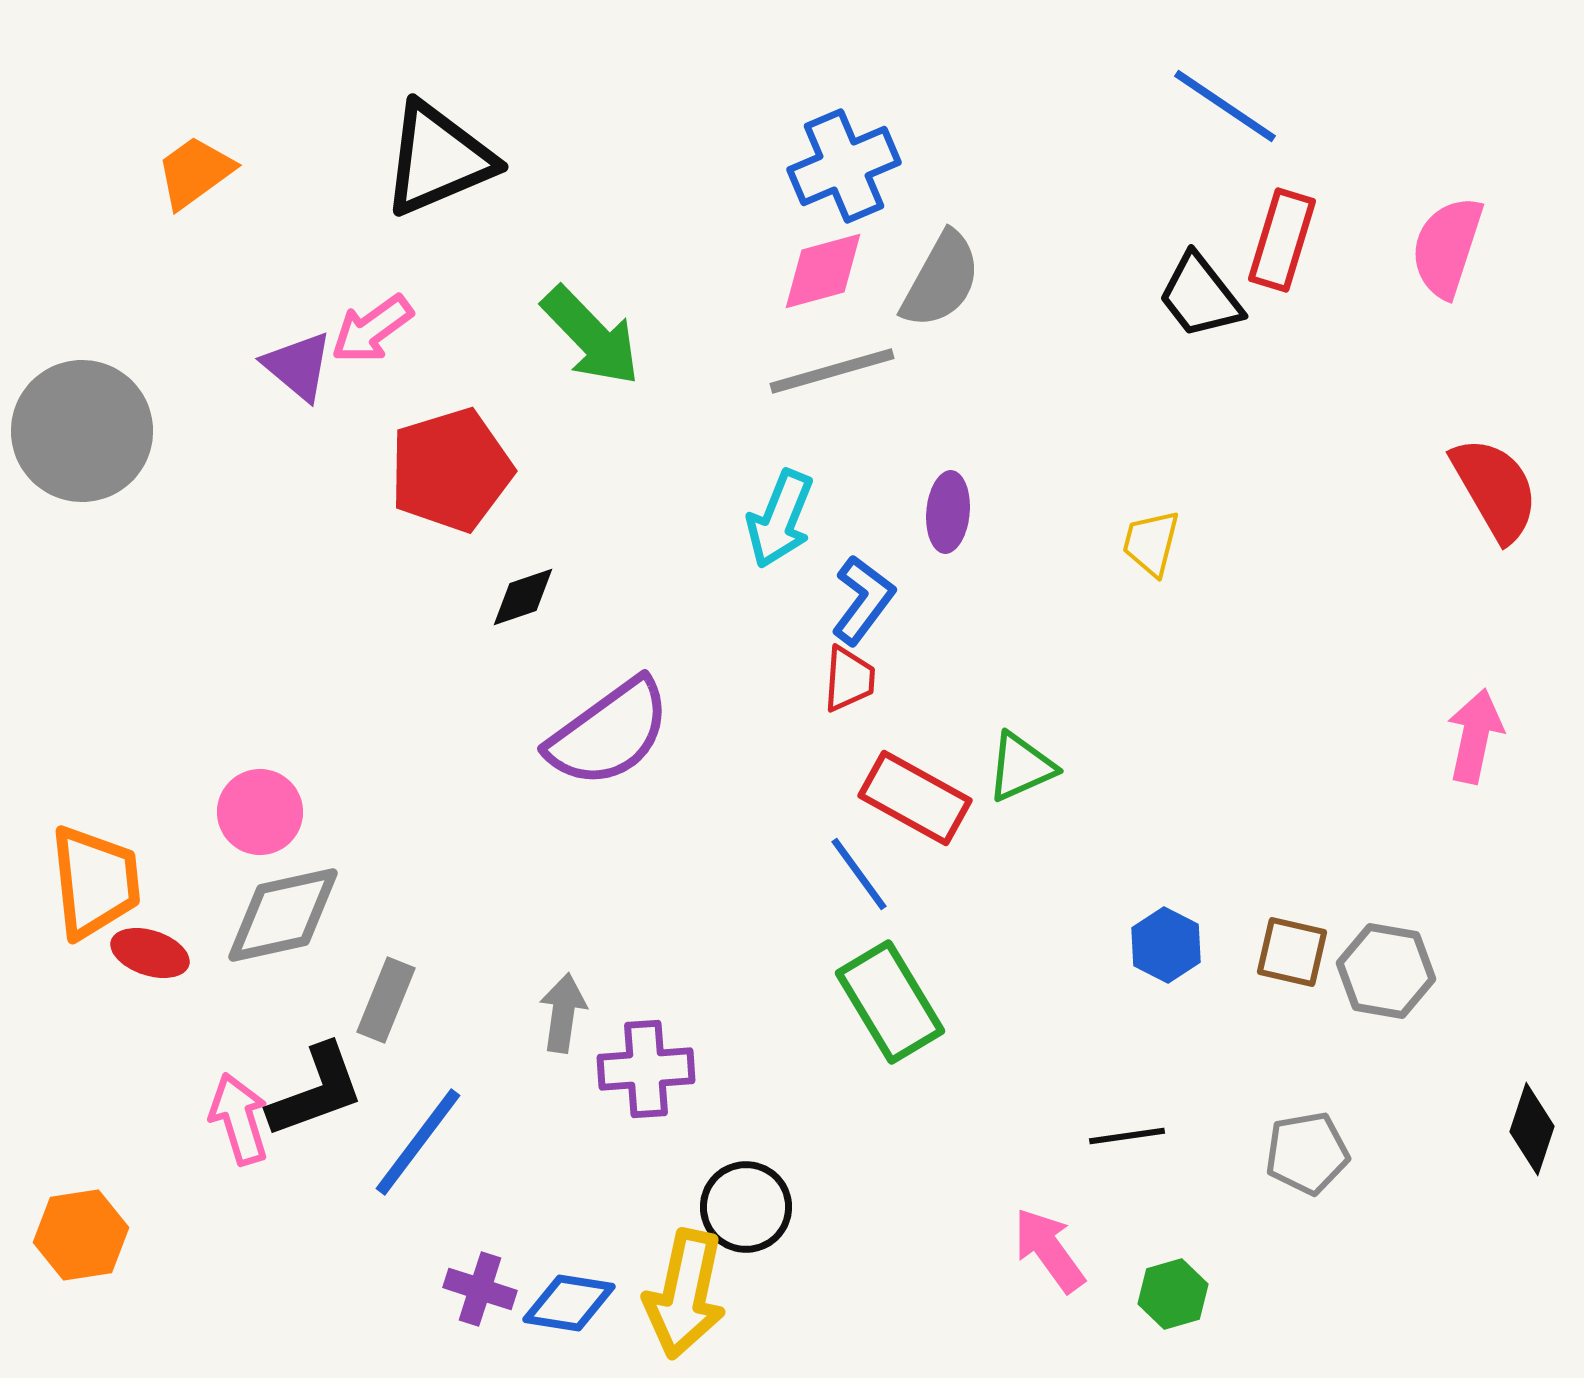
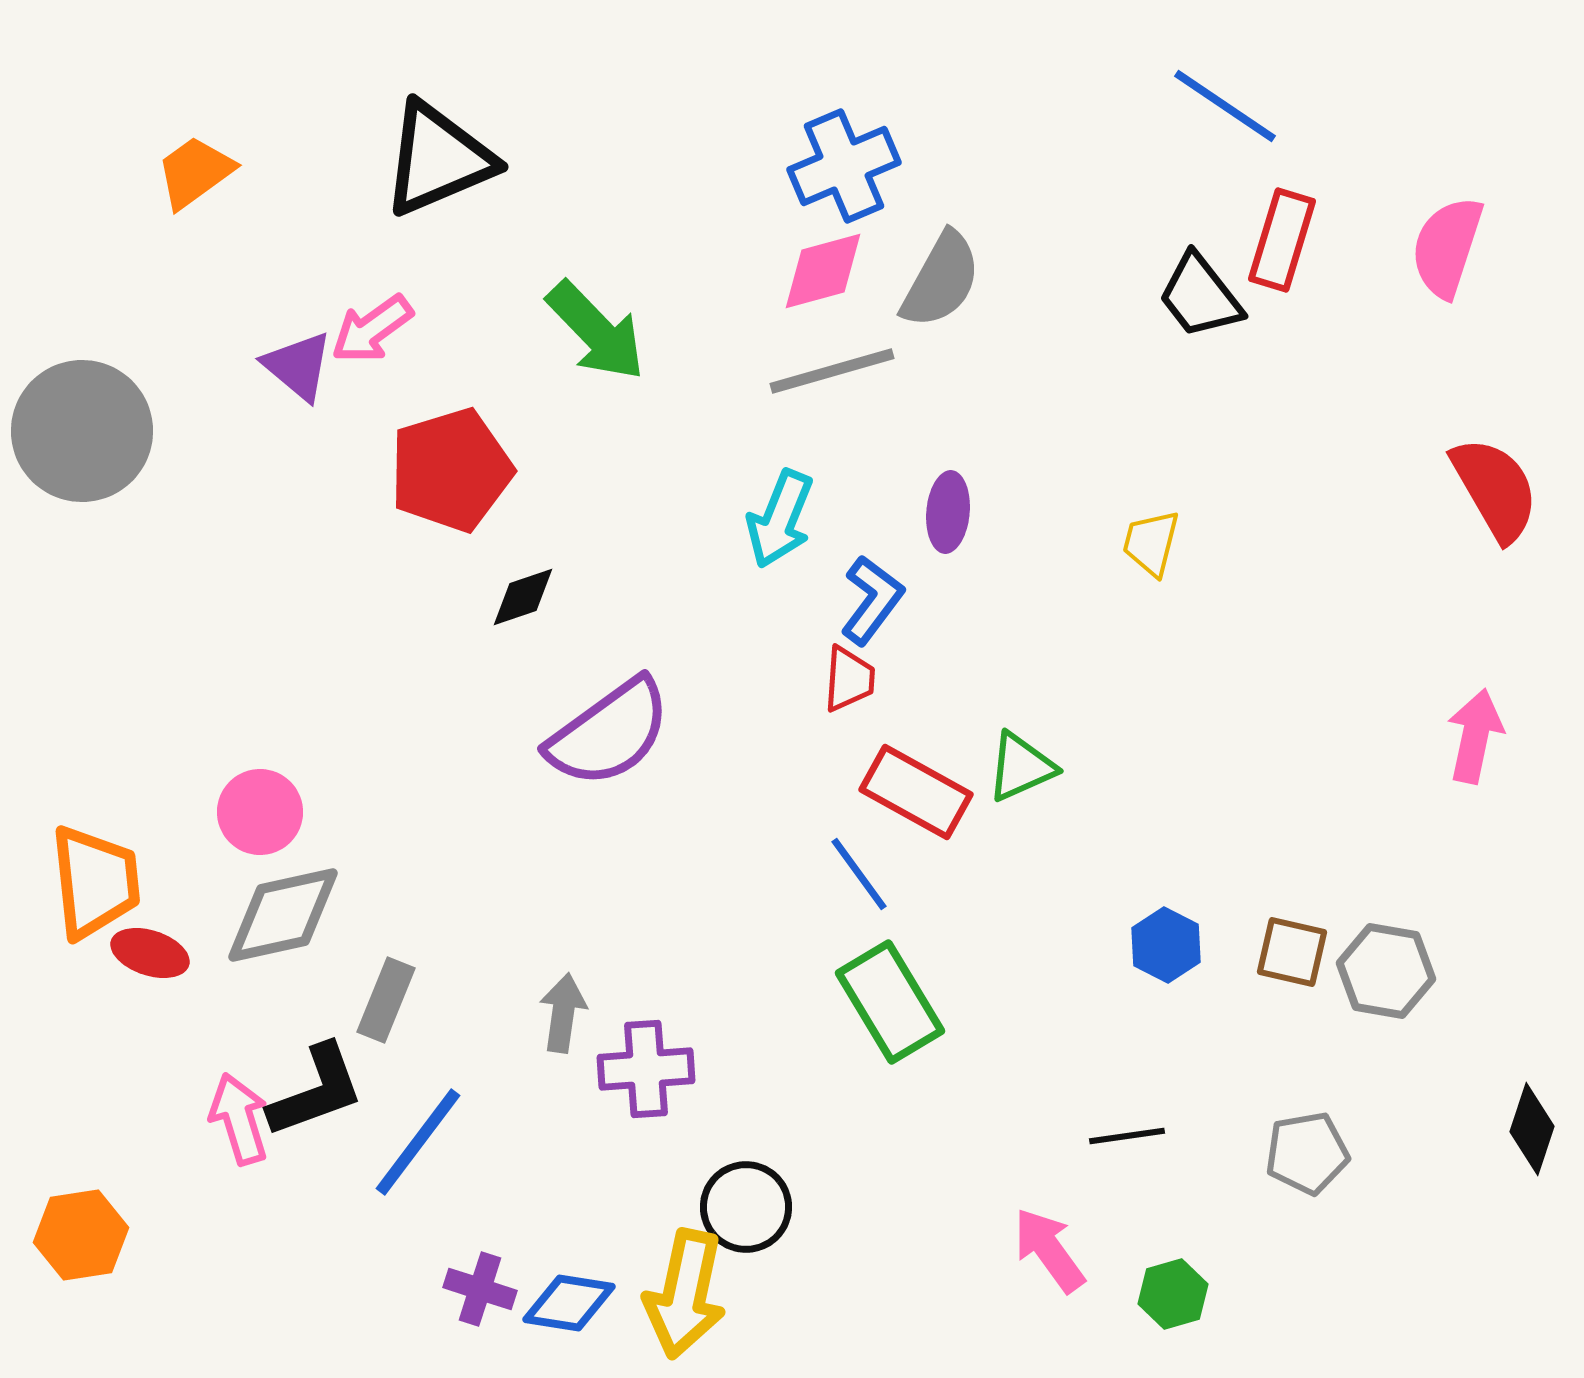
green arrow at (591, 336): moved 5 px right, 5 px up
blue L-shape at (863, 600): moved 9 px right
red rectangle at (915, 798): moved 1 px right, 6 px up
